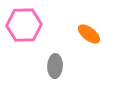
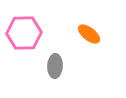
pink hexagon: moved 8 px down
